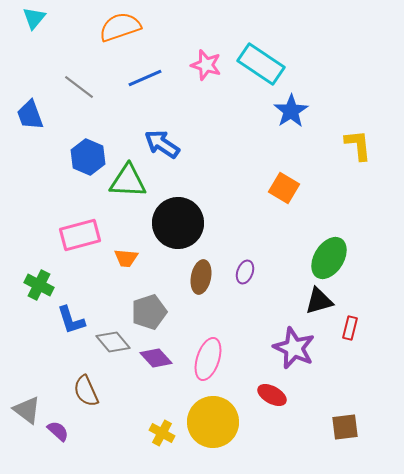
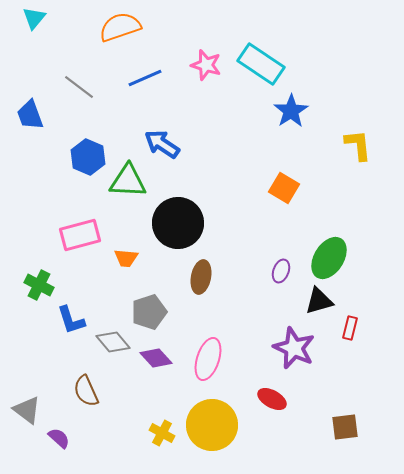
purple ellipse: moved 36 px right, 1 px up
red ellipse: moved 4 px down
yellow circle: moved 1 px left, 3 px down
purple semicircle: moved 1 px right, 7 px down
